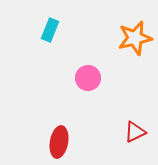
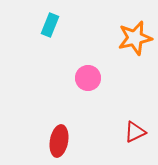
cyan rectangle: moved 5 px up
red ellipse: moved 1 px up
